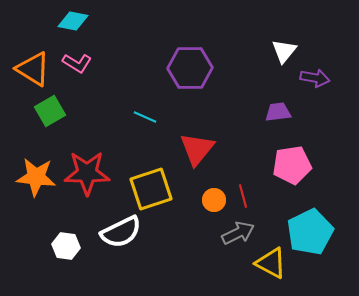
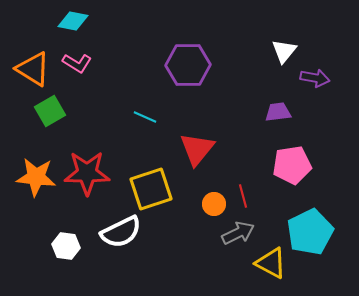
purple hexagon: moved 2 px left, 3 px up
orange circle: moved 4 px down
